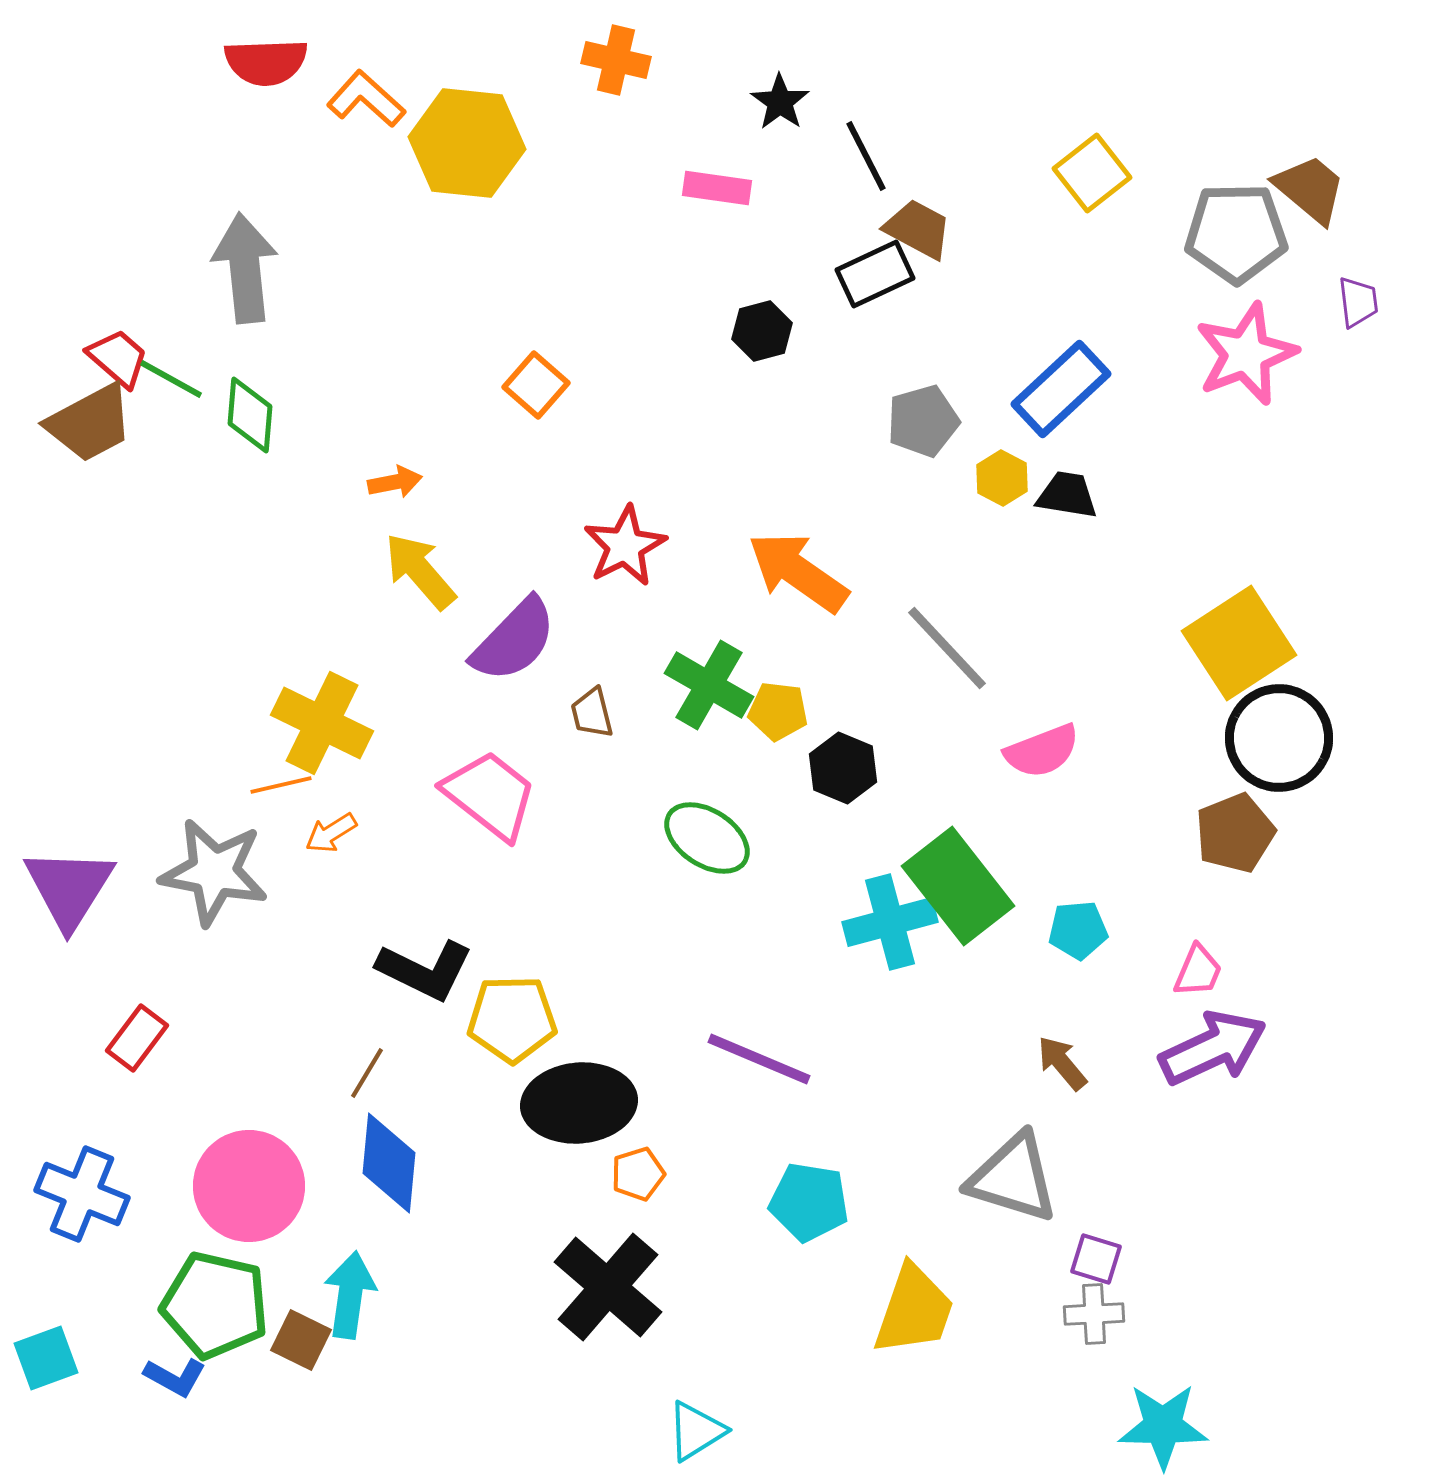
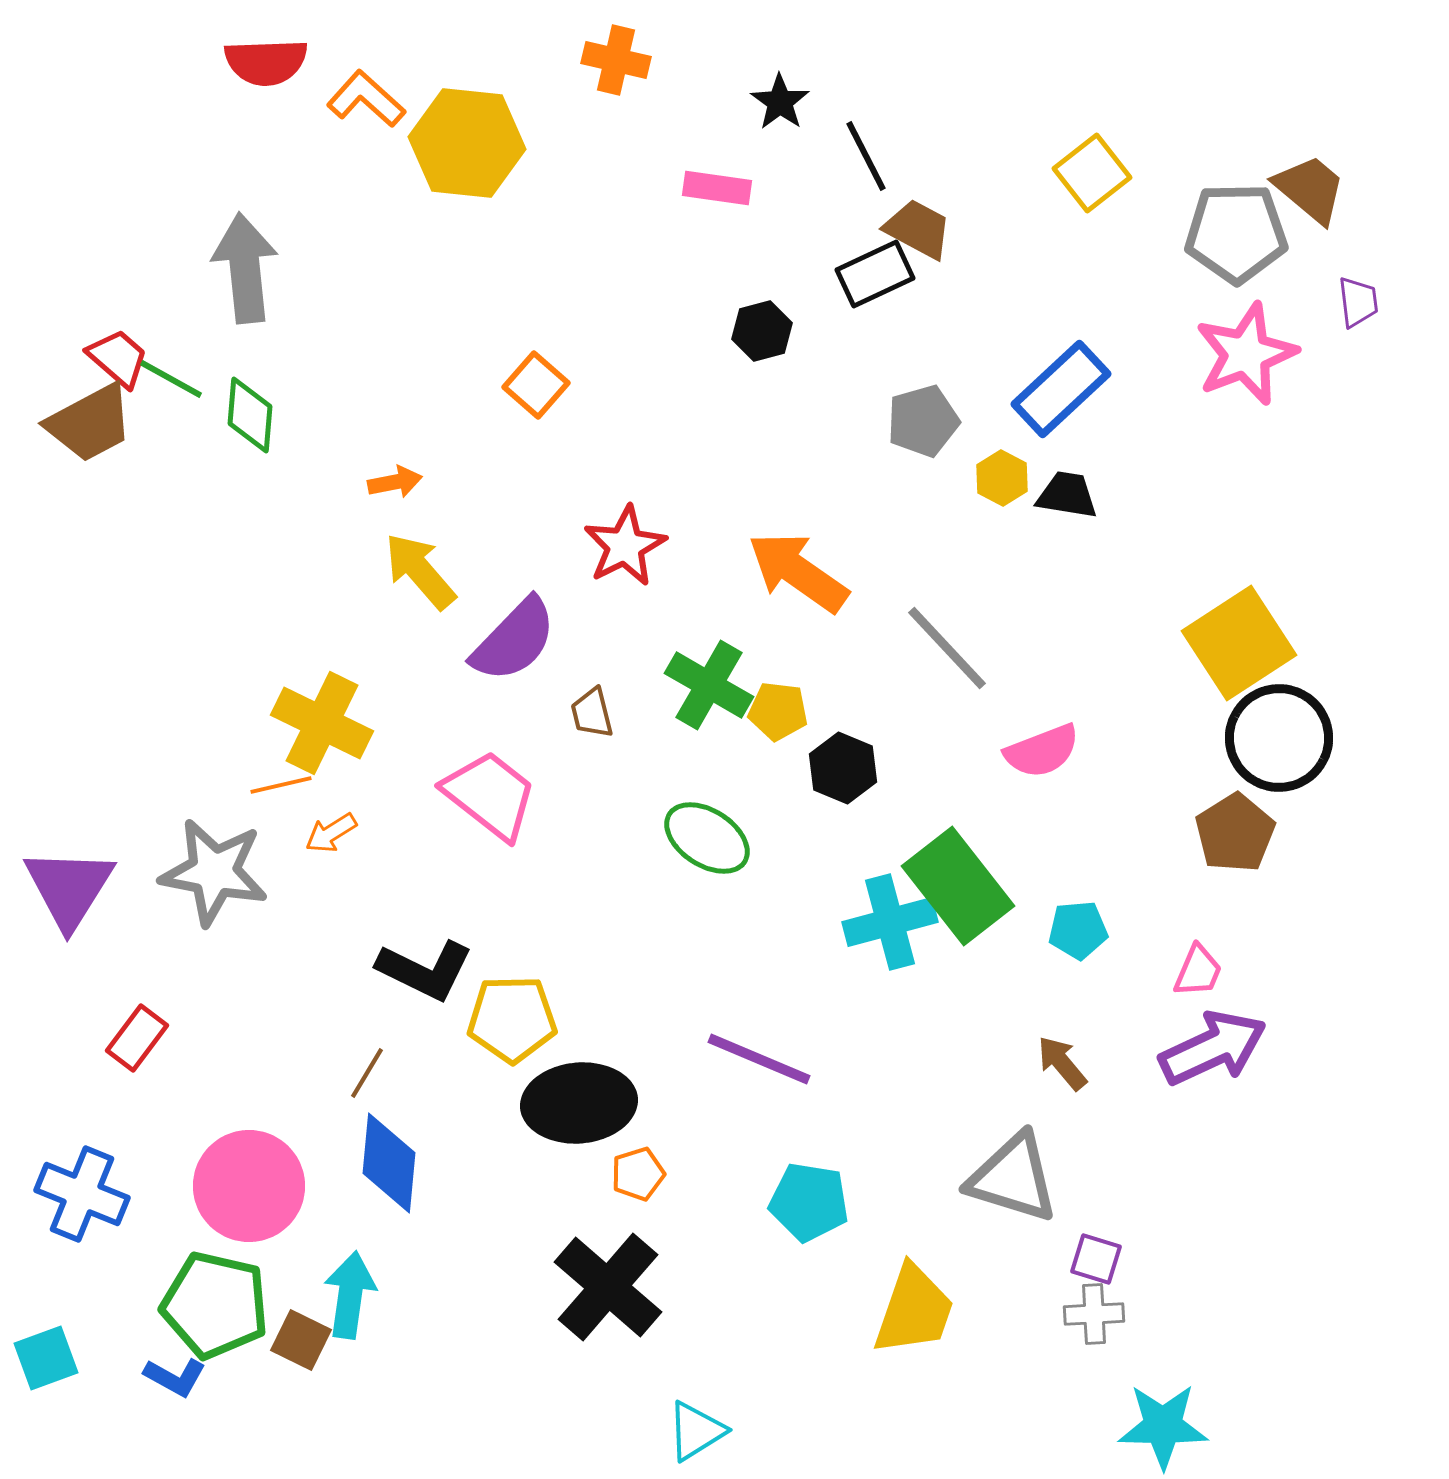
brown pentagon at (1235, 833): rotated 10 degrees counterclockwise
